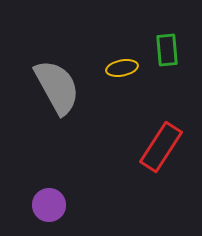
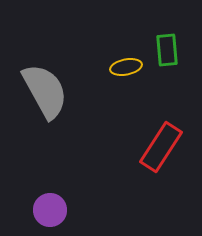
yellow ellipse: moved 4 px right, 1 px up
gray semicircle: moved 12 px left, 4 px down
purple circle: moved 1 px right, 5 px down
